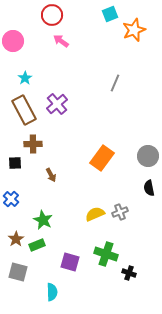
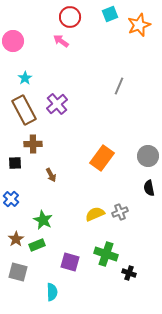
red circle: moved 18 px right, 2 px down
orange star: moved 5 px right, 5 px up
gray line: moved 4 px right, 3 px down
